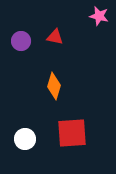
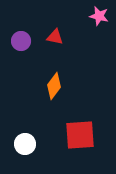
orange diamond: rotated 20 degrees clockwise
red square: moved 8 px right, 2 px down
white circle: moved 5 px down
